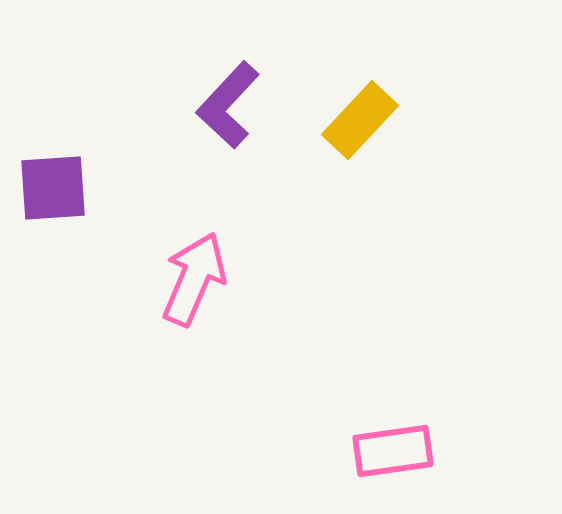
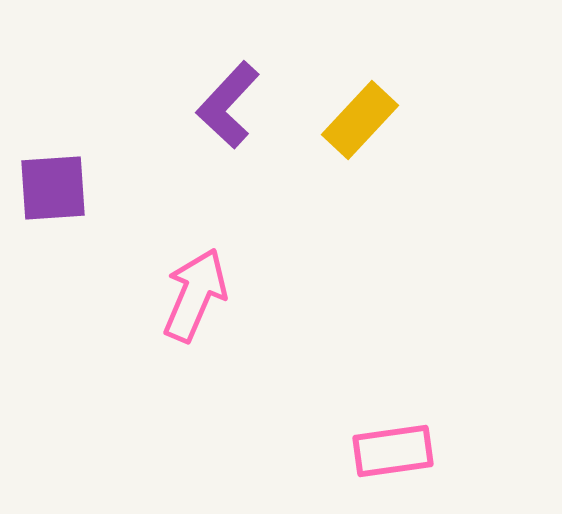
pink arrow: moved 1 px right, 16 px down
